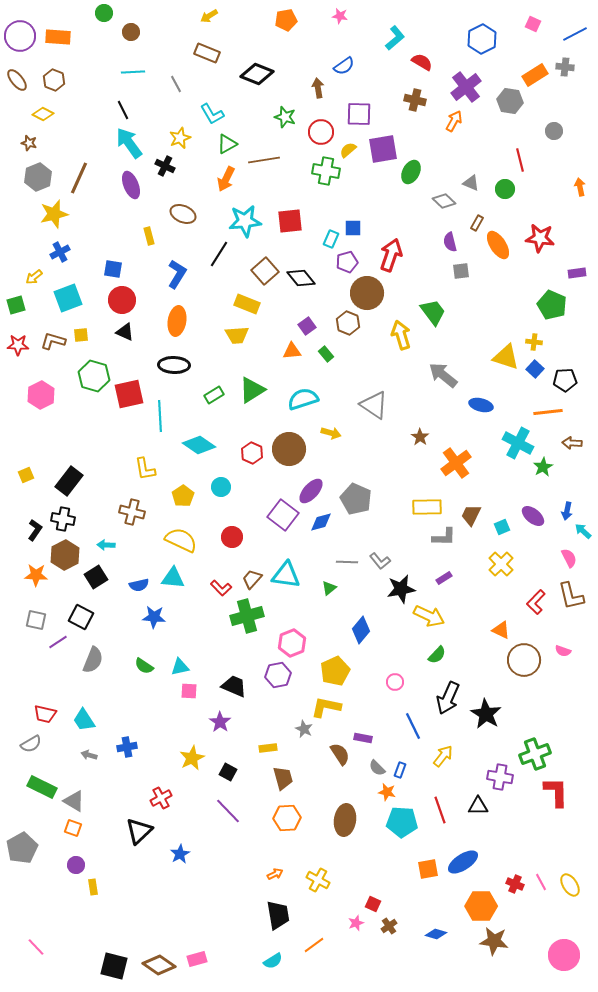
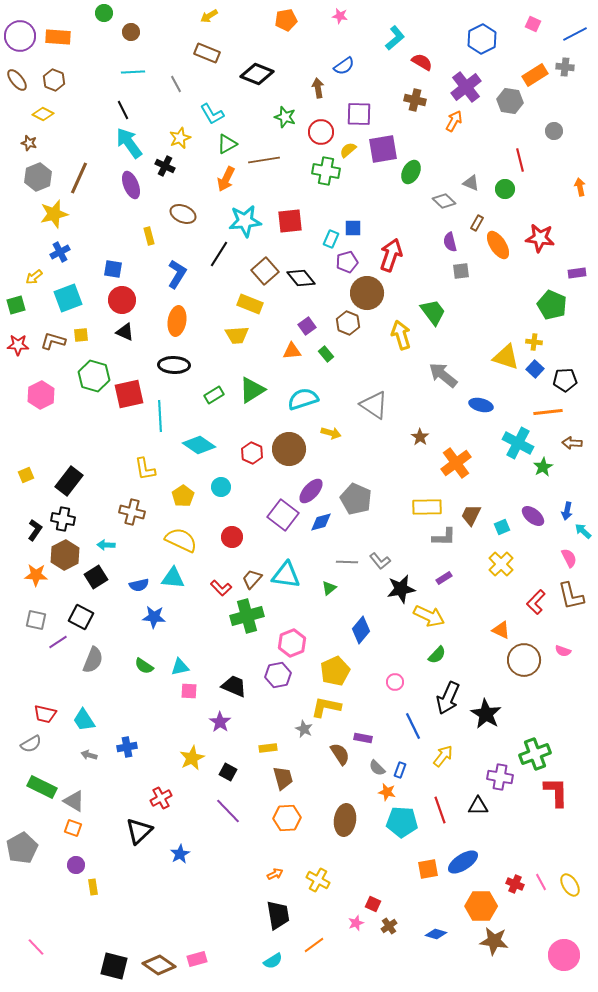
yellow rectangle at (247, 304): moved 3 px right
